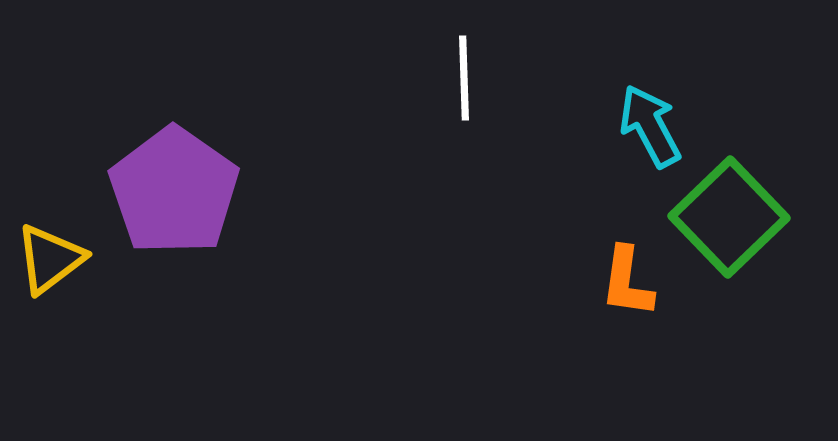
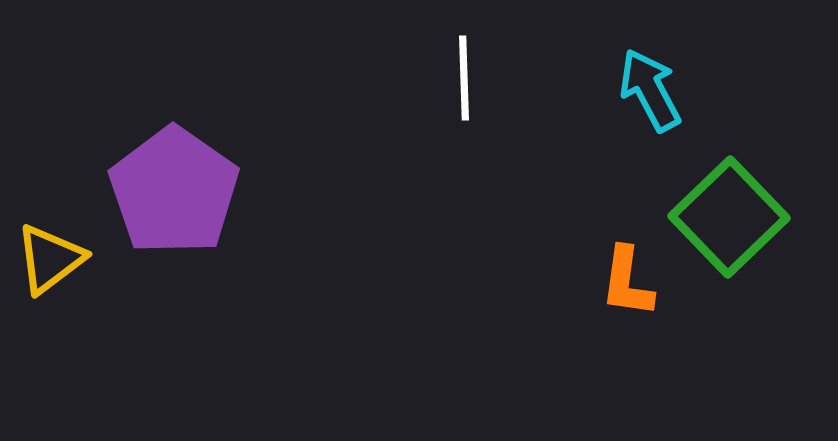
cyan arrow: moved 36 px up
